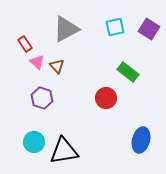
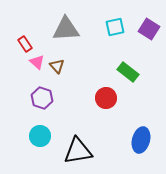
gray triangle: rotated 24 degrees clockwise
cyan circle: moved 6 px right, 6 px up
black triangle: moved 14 px right
